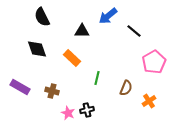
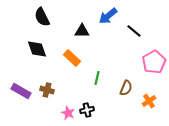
purple rectangle: moved 1 px right, 4 px down
brown cross: moved 5 px left, 1 px up
